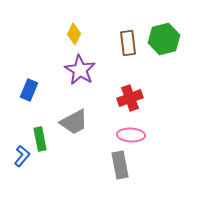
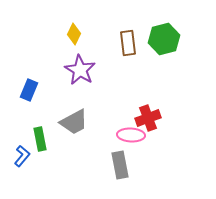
red cross: moved 18 px right, 20 px down
